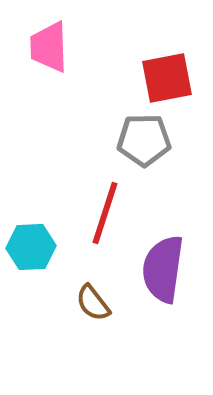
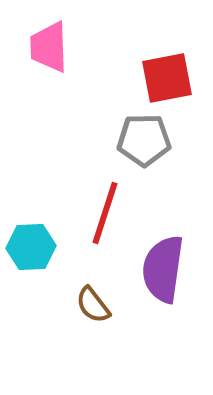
brown semicircle: moved 2 px down
